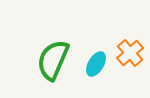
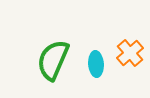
cyan ellipse: rotated 35 degrees counterclockwise
